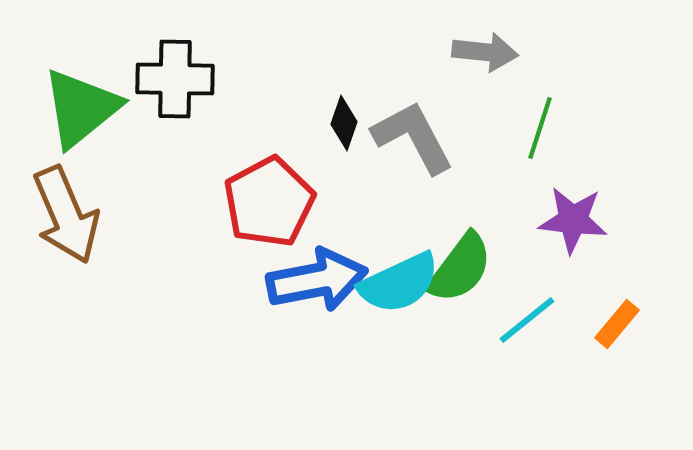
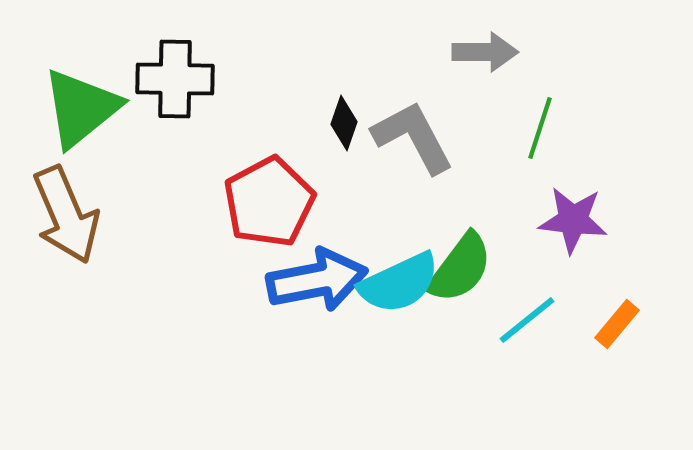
gray arrow: rotated 6 degrees counterclockwise
